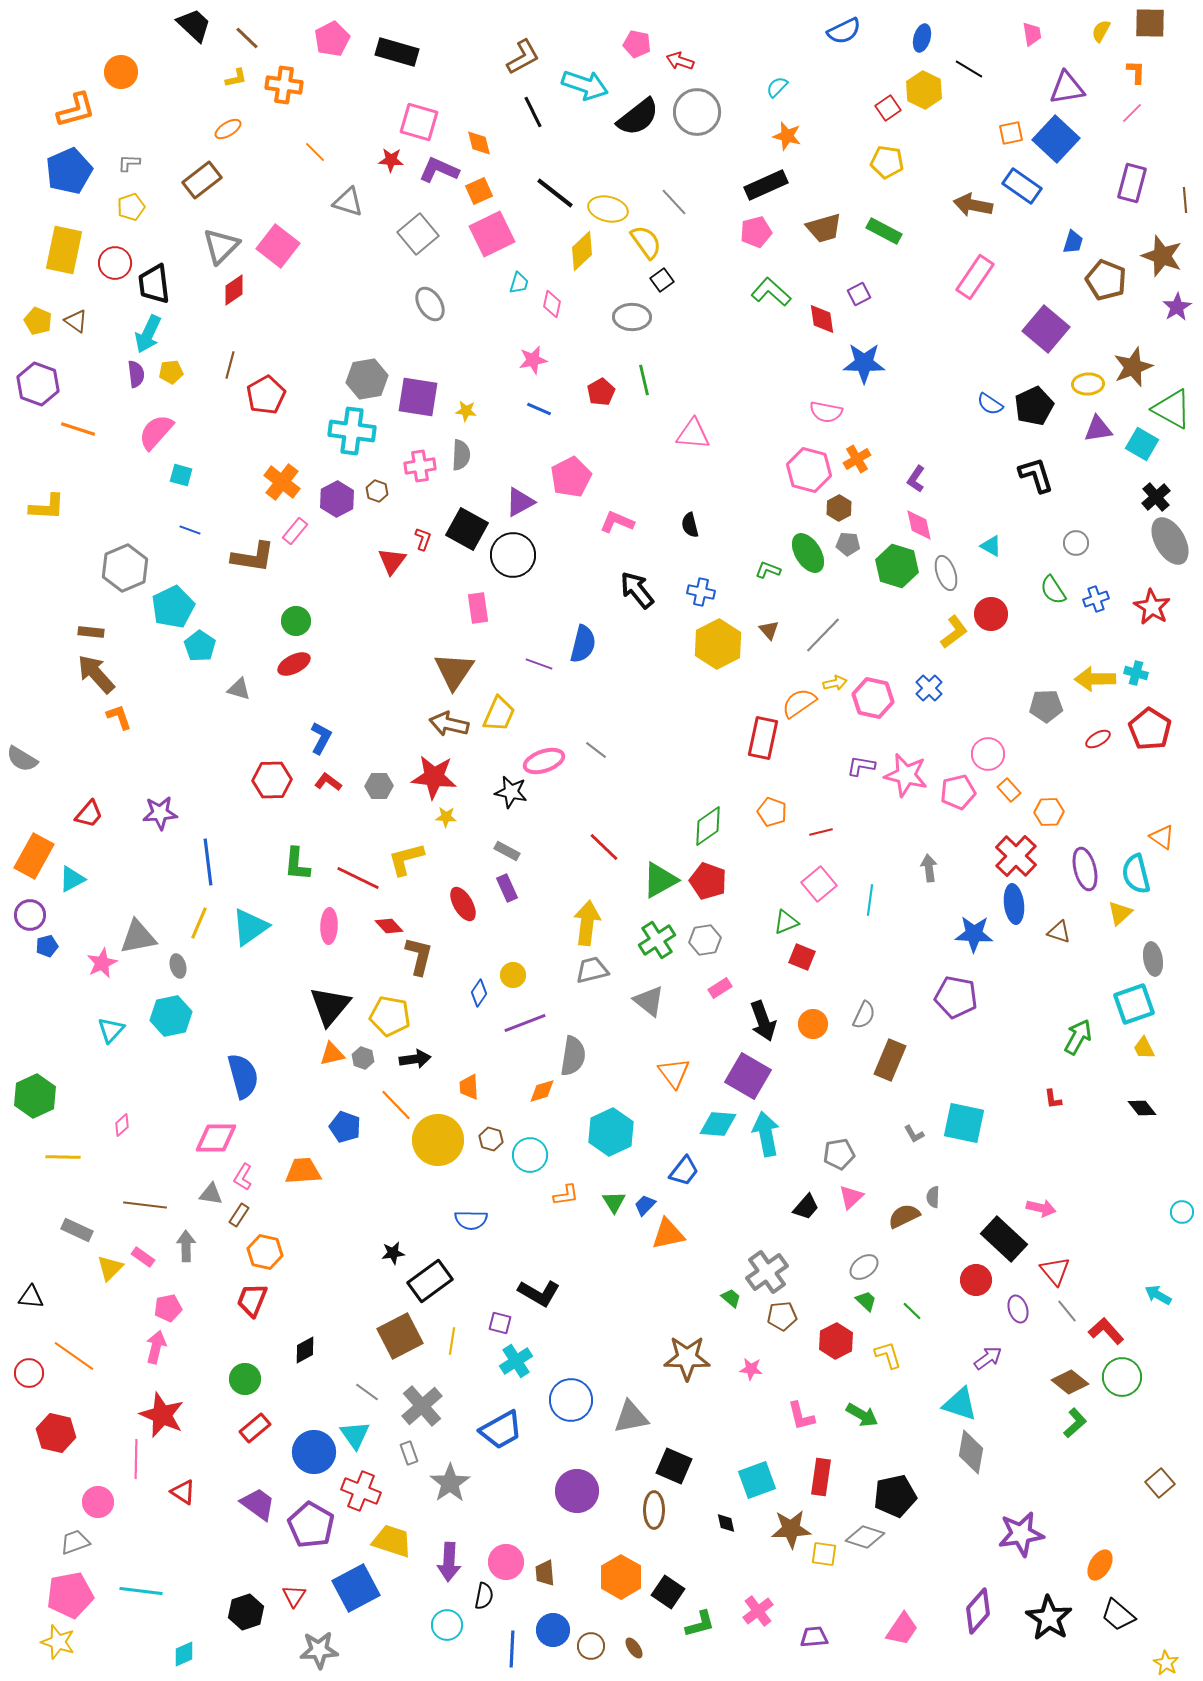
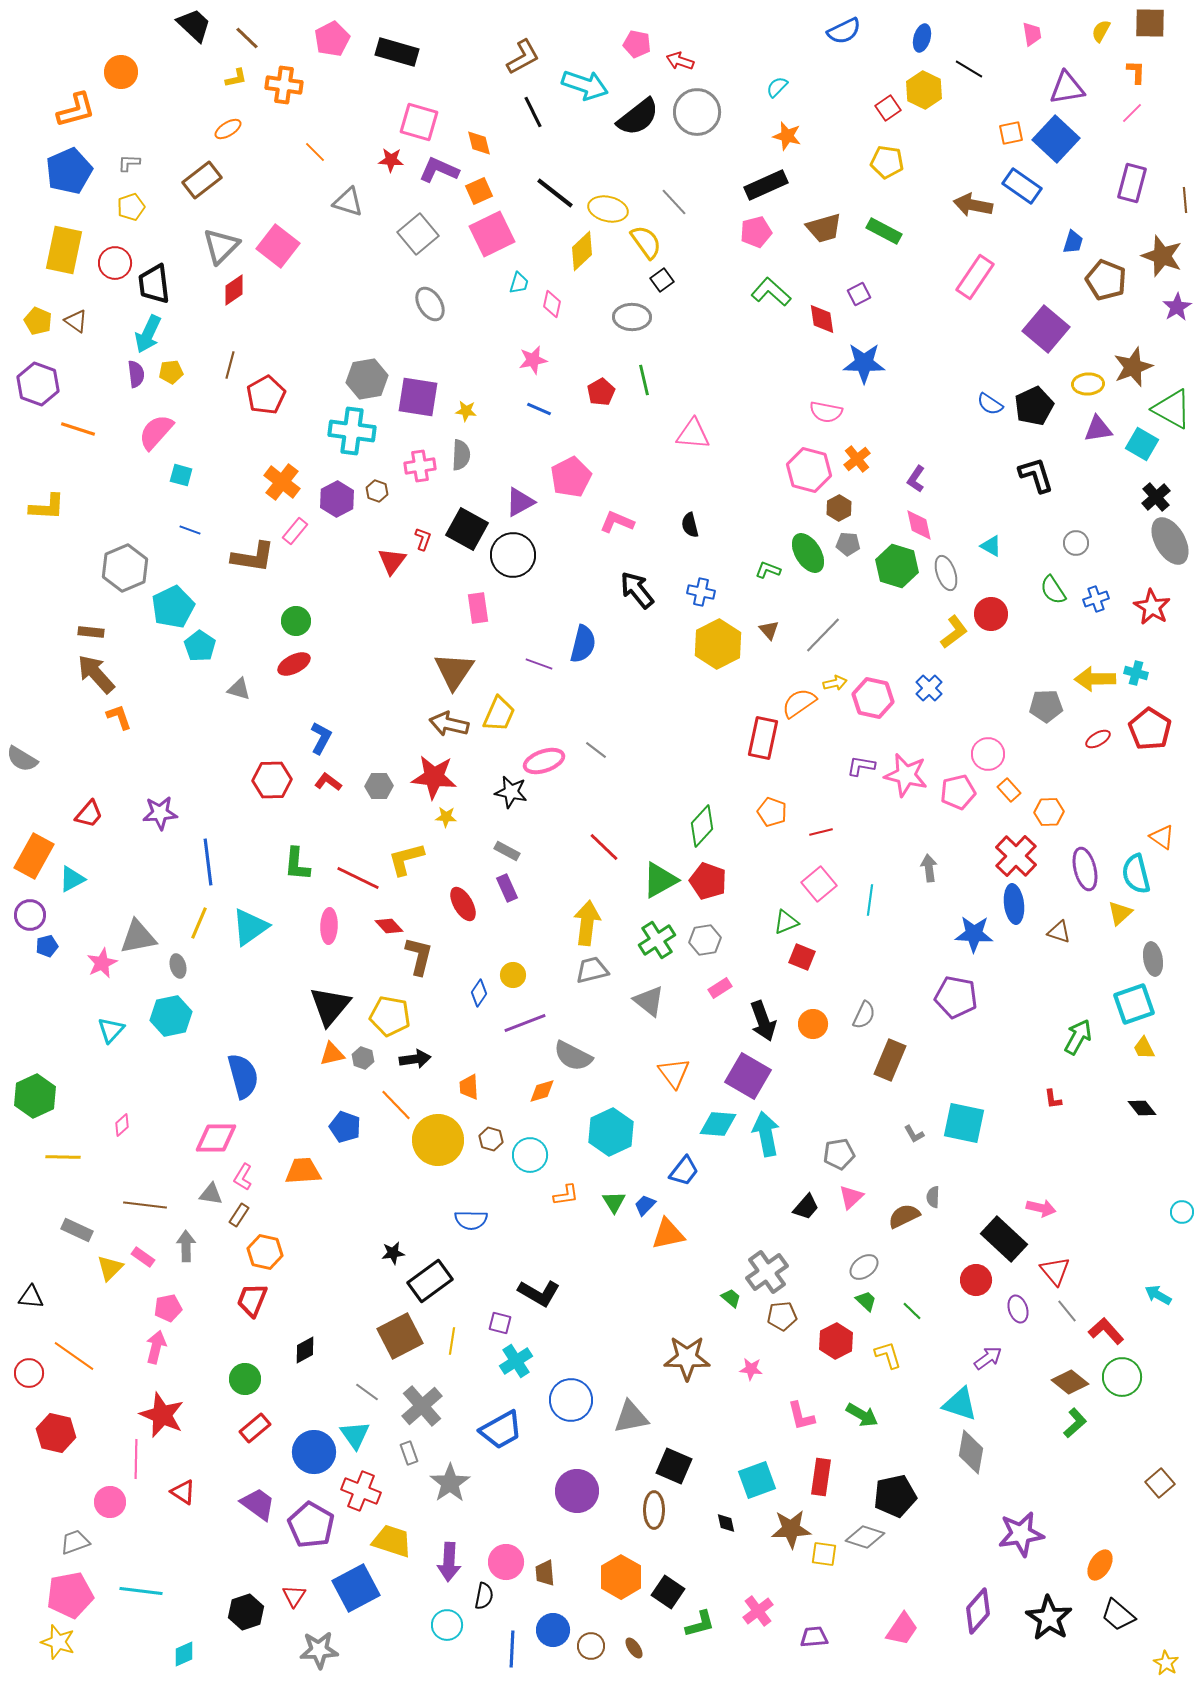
orange cross at (857, 459): rotated 8 degrees counterclockwise
green diamond at (708, 826): moved 6 px left; rotated 12 degrees counterclockwise
gray semicircle at (573, 1056): rotated 108 degrees clockwise
pink circle at (98, 1502): moved 12 px right
